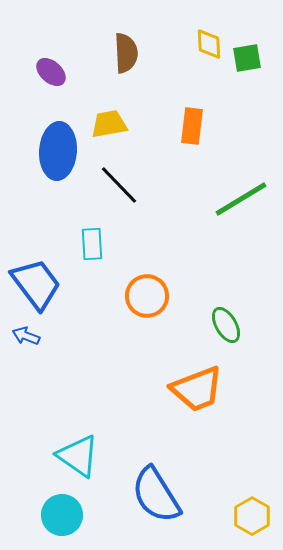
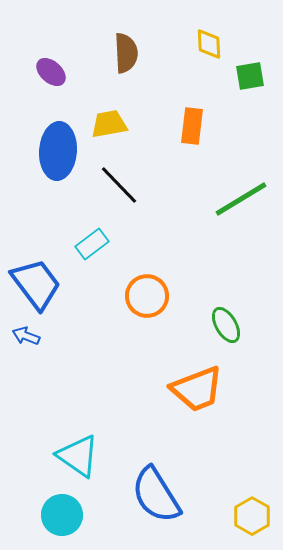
green square: moved 3 px right, 18 px down
cyan rectangle: rotated 56 degrees clockwise
